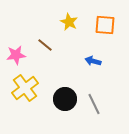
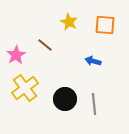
pink star: rotated 24 degrees counterclockwise
gray line: rotated 20 degrees clockwise
